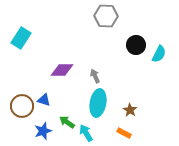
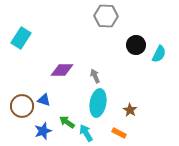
orange rectangle: moved 5 px left
